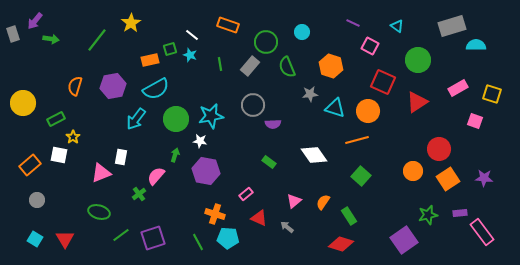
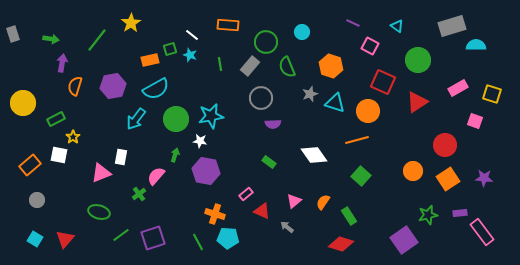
purple arrow at (35, 21): moved 27 px right, 42 px down; rotated 150 degrees clockwise
orange rectangle at (228, 25): rotated 15 degrees counterclockwise
gray star at (310, 94): rotated 14 degrees counterclockwise
gray circle at (253, 105): moved 8 px right, 7 px up
cyan triangle at (335, 108): moved 5 px up
red circle at (439, 149): moved 6 px right, 4 px up
red triangle at (259, 218): moved 3 px right, 7 px up
red triangle at (65, 239): rotated 12 degrees clockwise
